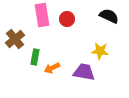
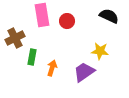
red circle: moved 2 px down
brown cross: moved 1 px up; rotated 12 degrees clockwise
green rectangle: moved 3 px left
orange arrow: rotated 133 degrees clockwise
purple trapezoid: rotated 45 degrees counterclockwise
